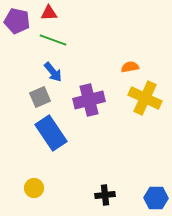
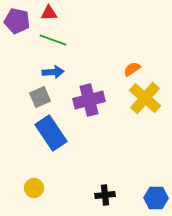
orange semicircle: moved 2 px right, 2 px down; rotated 24 degrees counterclockwise
blue arrow: rotated 55 degrees counterclockwise
yellow cross: rotated 16 degrees clockwise
